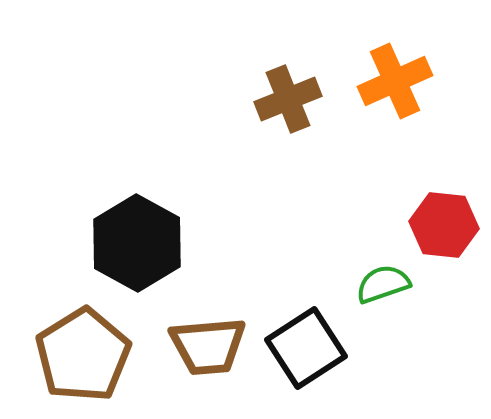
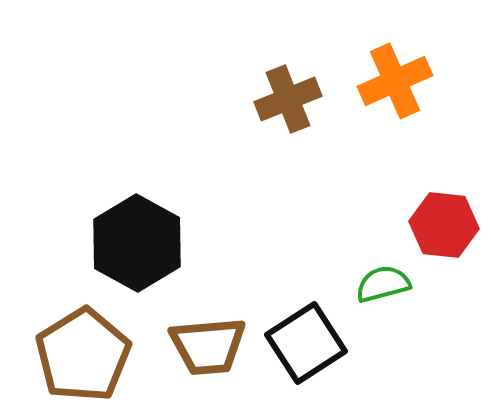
green semicircle: rotated 4 degrees clockwise
black square: moved 5 px up
